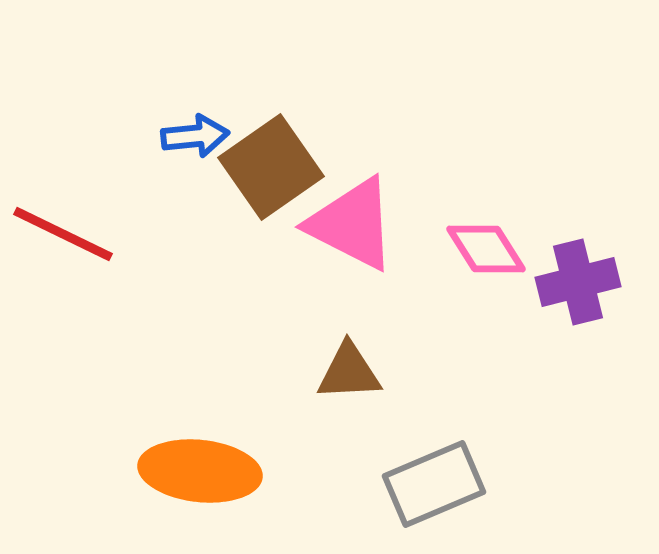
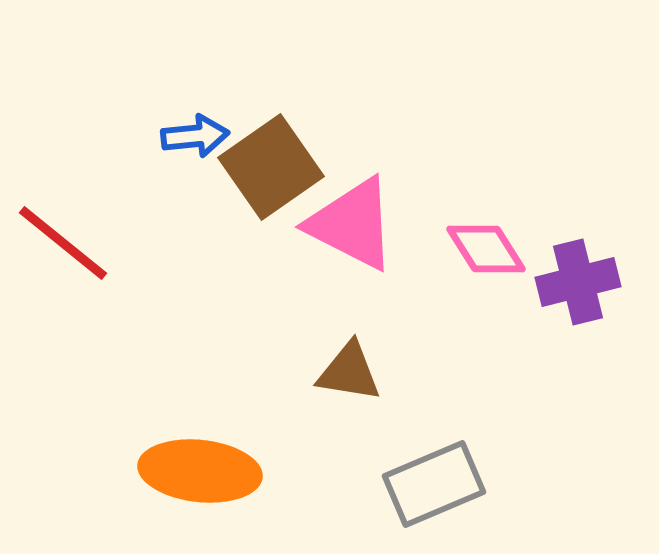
red line: moved 9 px down; rotated 13 degrees clockwise
brown triangle: rotated 12 degrees clockwise
